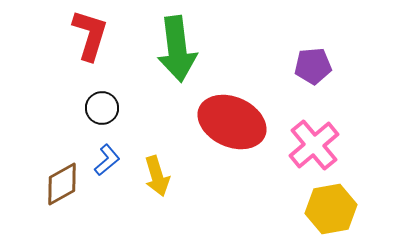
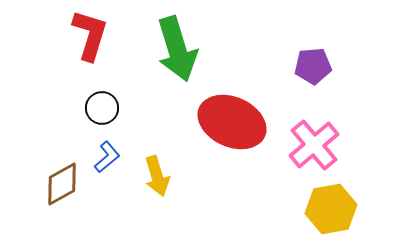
green arrow: rotated 10 degrees counterclockwise
blue L-shape: moved 3 px up
